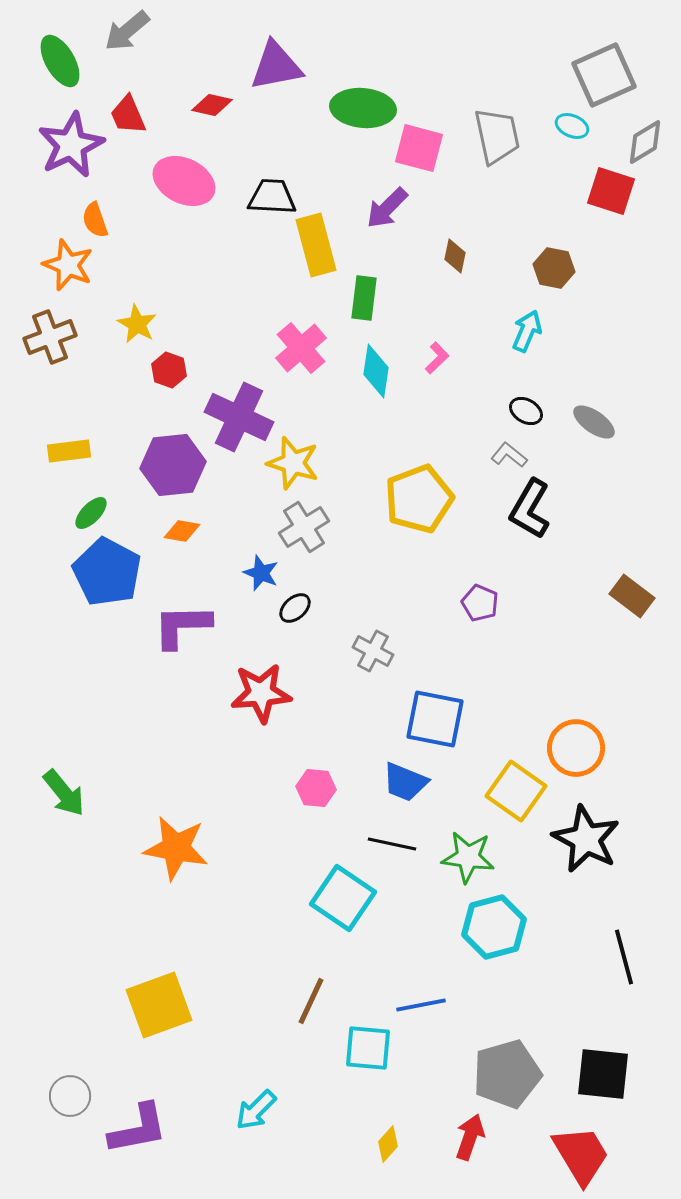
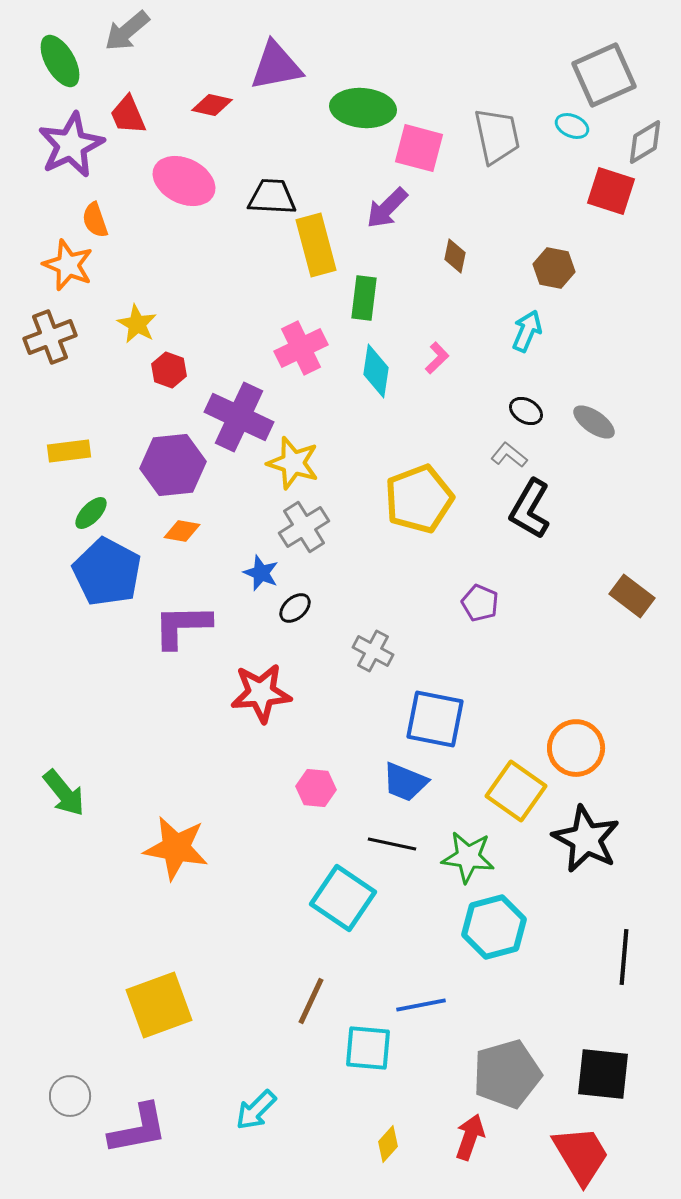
pink cross at (301, 348): rotated 15 degrees clockwise
black line at (624, 957): rotated 20 degrees clockwise
